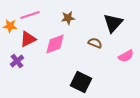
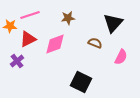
pink semicircle: moved 5 px left, 1 px down; rotated 35 degrees counterclockwise
